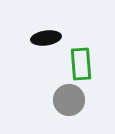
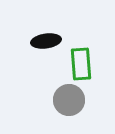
black ellipse: moved 3 px down
